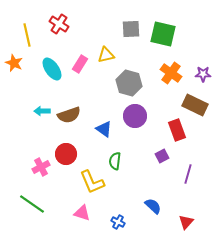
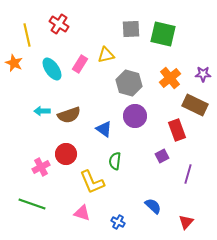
orange cross: moved 1 px left, 5 px down; rotated 15 degrees clockwise
green line: rotated 16 degrees counterclockwise
